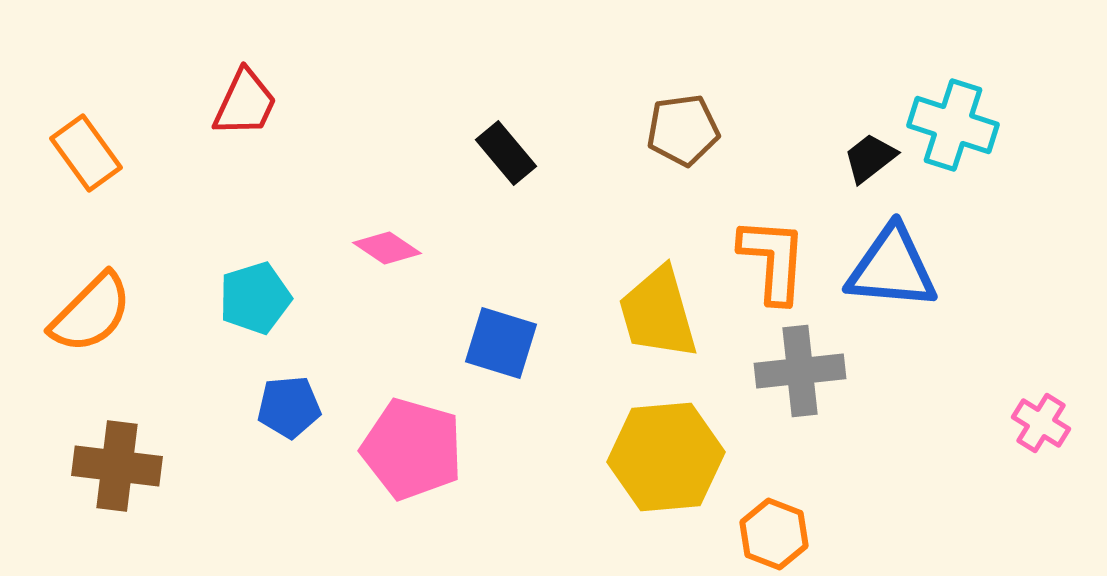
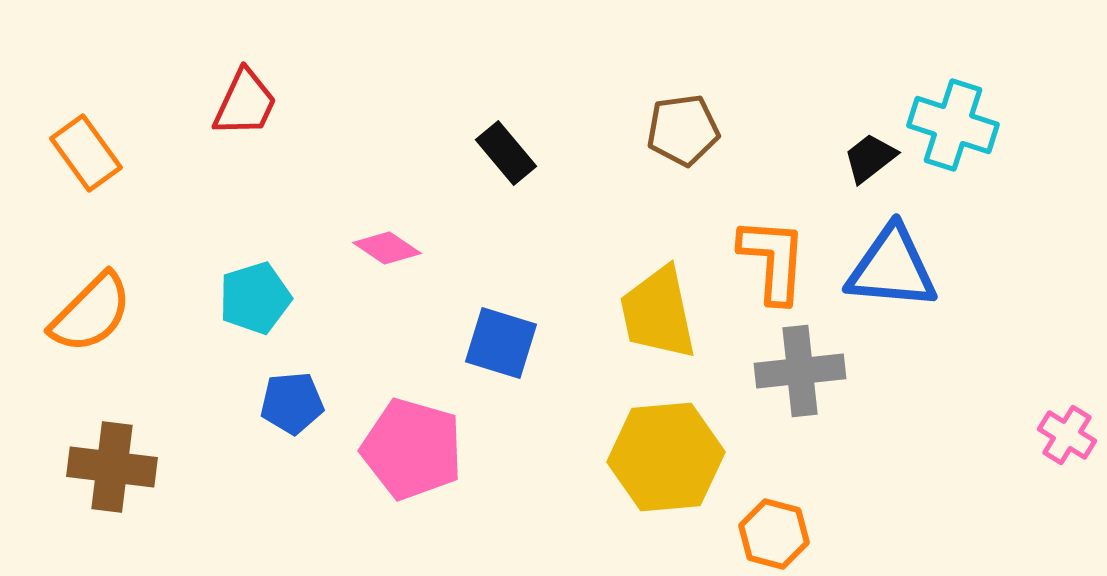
yellow trapezoid: rotated 4 degrees clockwise
blue pentagon: moved 3 px right, 4 px up
pink cross: moved 26 px right, 12 px down
brown cross: moved 5 px left, 1 px down
orange hexagon: rotated 6 degrees counterclockwise
